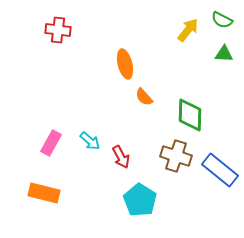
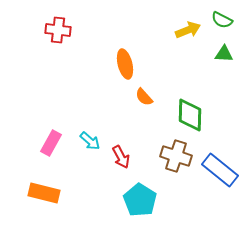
yellow arrow: rotated 30 degrees clockwise
